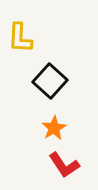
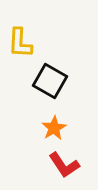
yellow L-shape: moved 5 px down
black square: rotated 12 degrees counterclockwise
